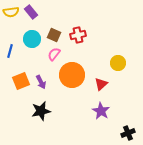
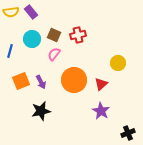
orange circle: moved 2 px right, 5 px down
